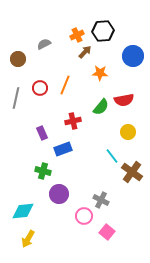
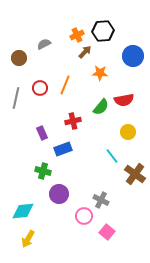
brown circle: moved 1 px right, 1 px up
brown cross: moved 3 px right, 2 px down
